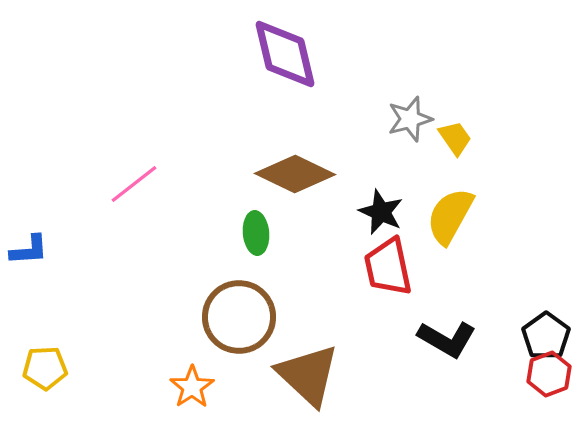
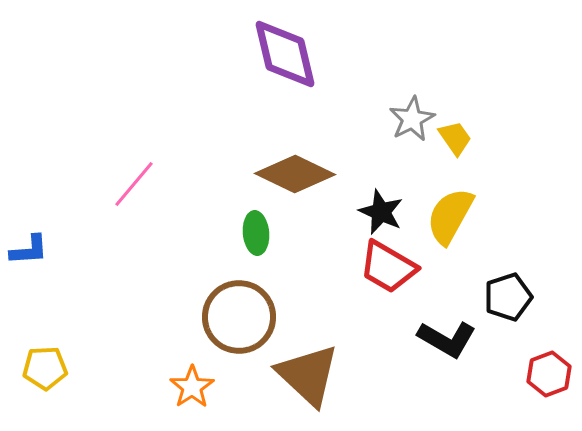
gray star: moved 2 px right; rotated 12 degrees counterclockwise
pink line: rotated 12 degrees counterclockwise
red trapezoid: rotated 48 degrees counterclockwise
black pentagon: moved 38 px left, 39 px up; rotated 18 degrees clockwise
